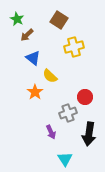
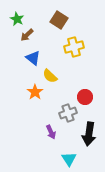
cyan triangle: moved 4 px right
